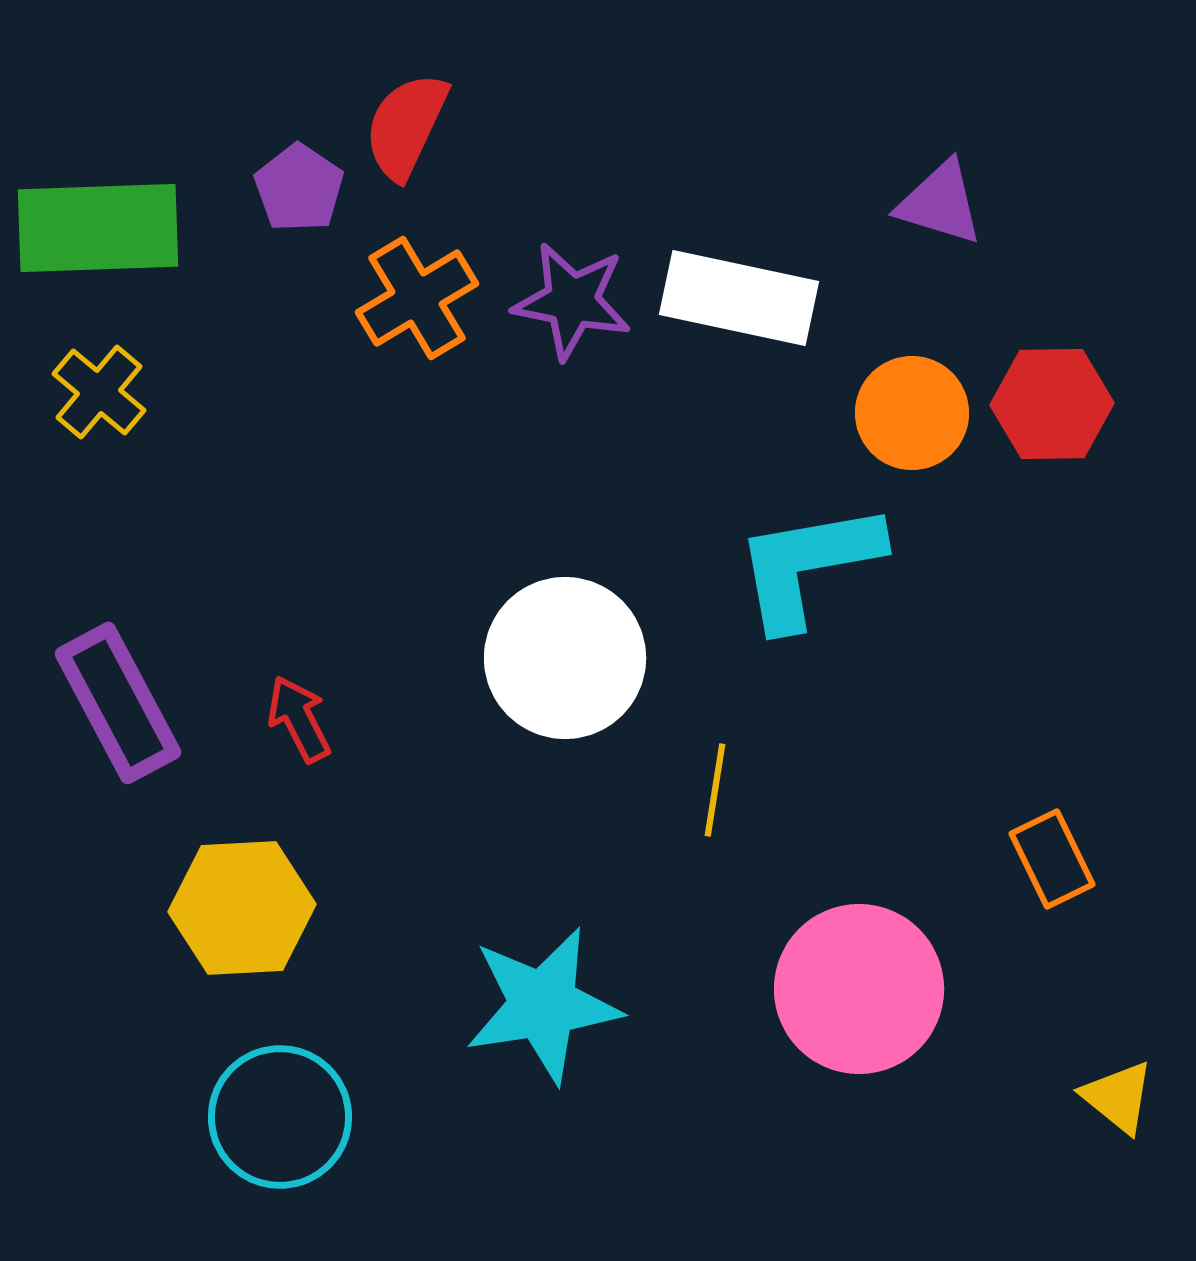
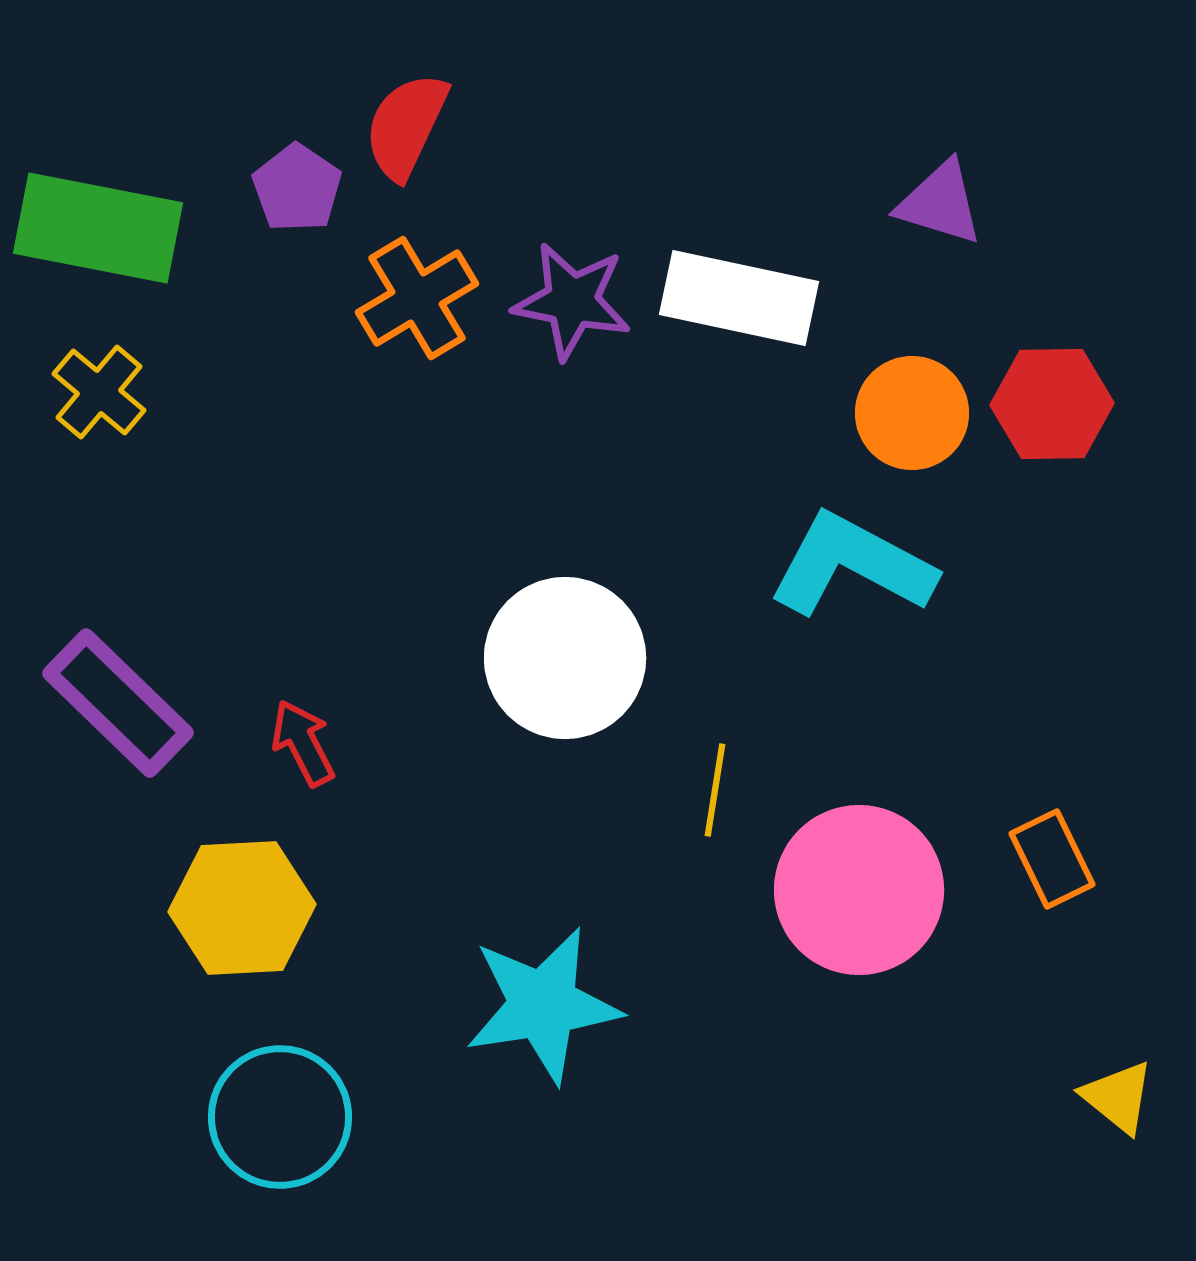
purple pentagon: moved 2 px left
green rectangle: rotated 13 degrees clockwise
cyan L-shape: moved 44 px right; rotated 38 degrees clockwise
purple rectangle: rotated 18 degrees counterclockwise
red arrow: moved 4 px right, 24 px down
pink circle: moved 99 px up
